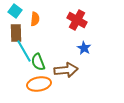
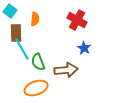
cyan square: moved 5 px left
cyan line: moved 2 px left, 2 px up
orange ellipse: moved 3 px left, 4 px down; rotated 10 degrees counterclockwise
